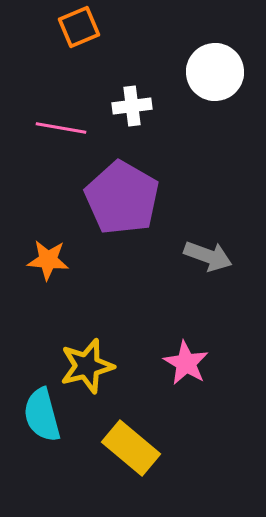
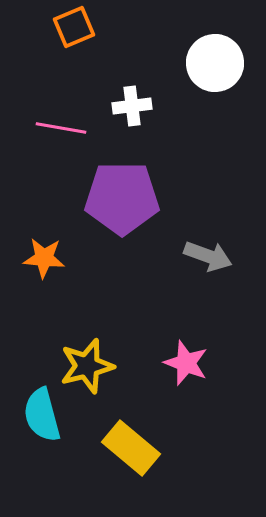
orange square: moved 5 px left
white circle: moved 9 px up
purple pentagon: rotated 30 degrees counterclockwise
orange star: moved 4 px left, 2 px up
pink star: rotated 9 degrees counterclockwise
